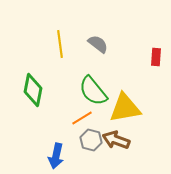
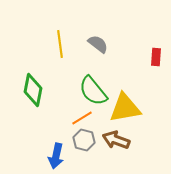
gray hexagon: moved 7 px left
